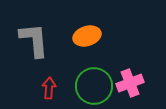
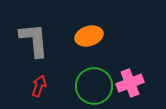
orange ellipse: moved 2 px right
red arrow: moved 10 px left, 2 px up; rotated 15 degrees clockwise
